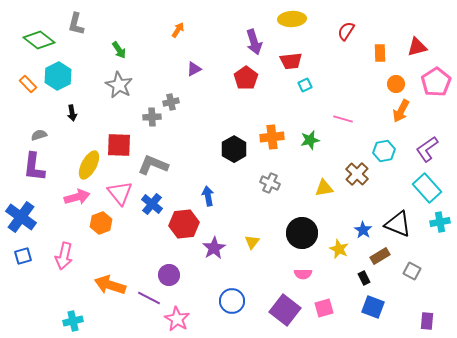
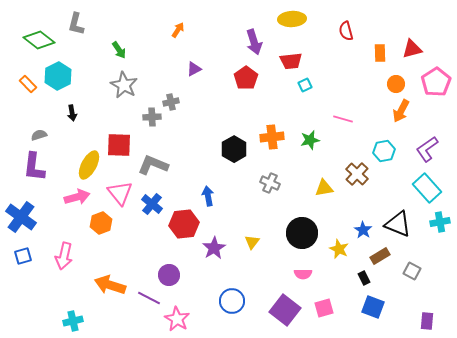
red semicircle at (346, 31): rotated 48 degrees counterclockwise
red triangle at (417, 47): moved 5 px left, 2 px down
gray star at (119, 85): moved 5 px right
